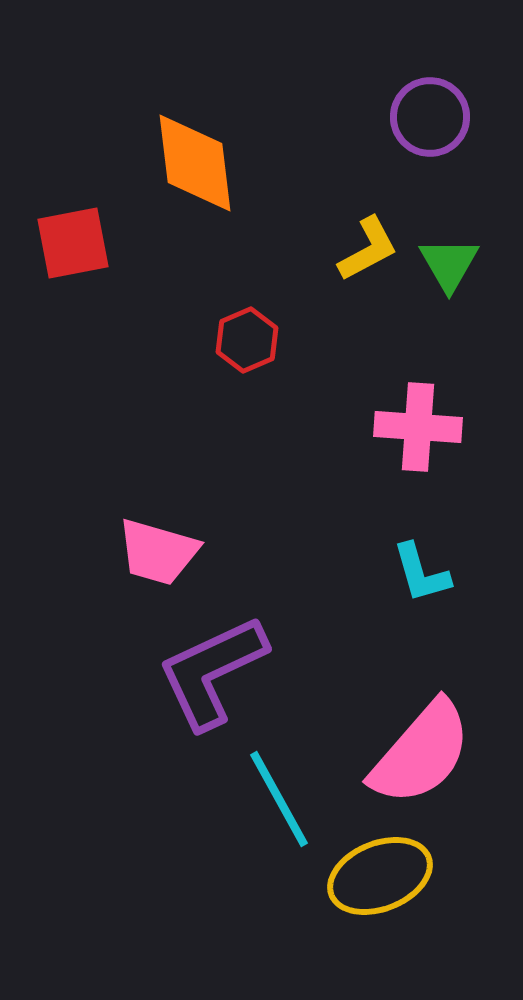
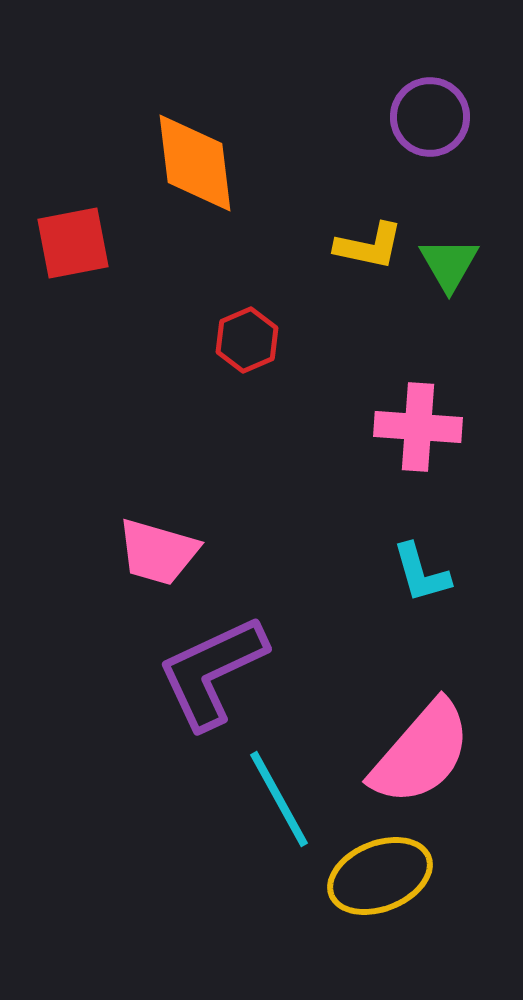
yellow L-shape: moved 1 px right, 3 px up; rotated 40 degrees clockwise
